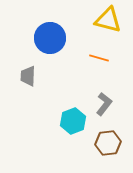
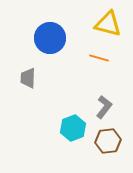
yellow triangle: moved 4 px down
gray trapezoid: moved 2 px down
gray L-shape: moved 3 px down
cyan hexagon: moved 7 px down
brown hexagon: moved 2 px up
